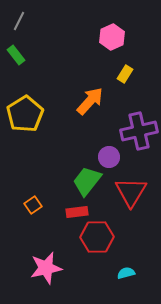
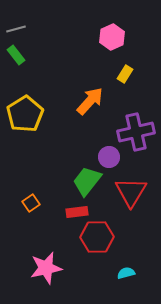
gray line: moved 3 px left, 8 px down; rotated 48 degrees clockwise
purple cross: moved 3 px left, 1 px down
orange square: moved 2 px left, 2 px up
